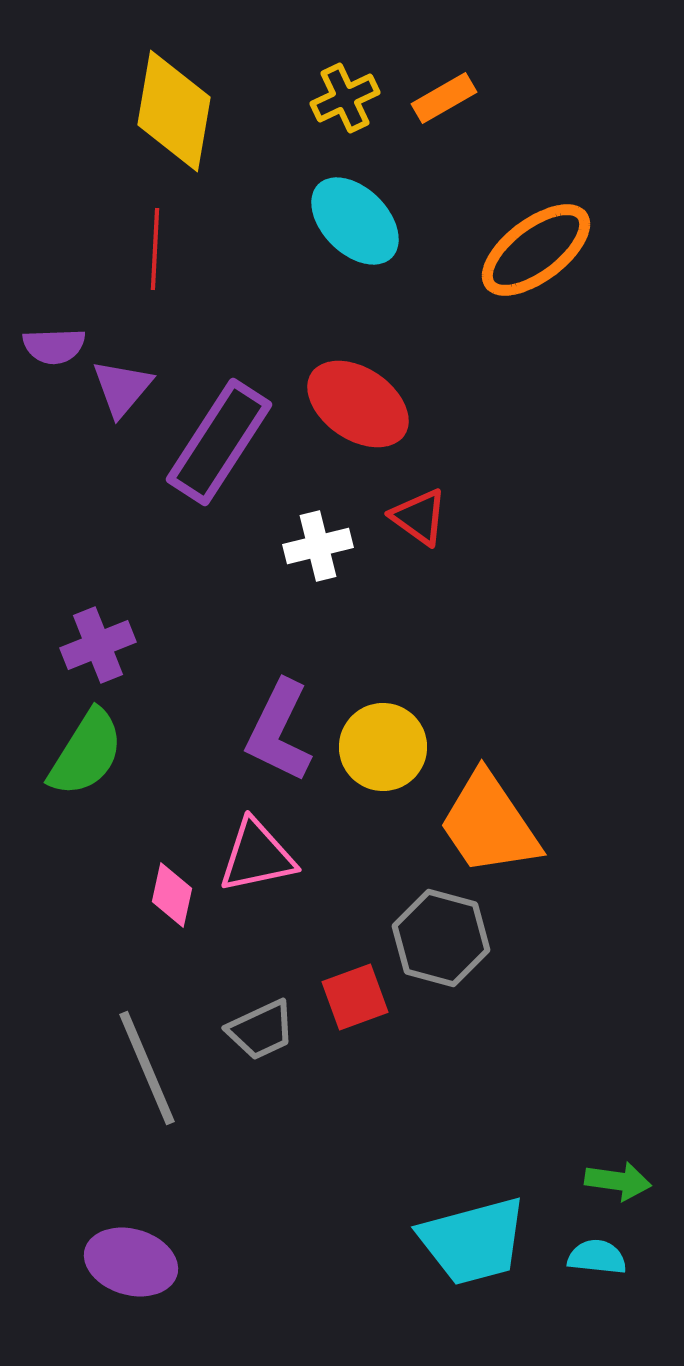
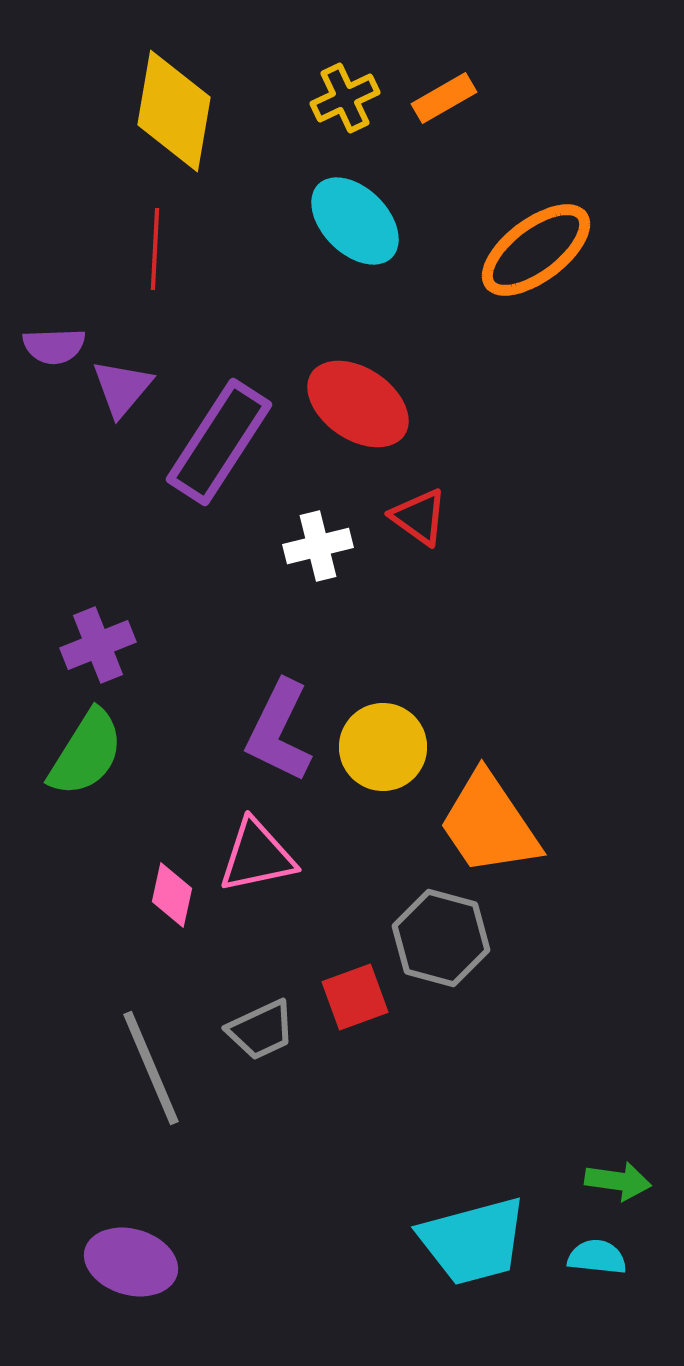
gray line: moved 4 px right
